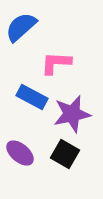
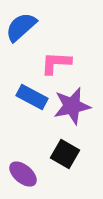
purple star: moved 8 px up
purple ellipse: moved 3 px right, 21 px down
